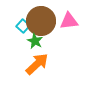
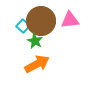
pink triangle: moved 1 px right, 1 px up
orange arrow: rotated 15 degrees clockwise
